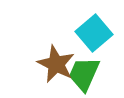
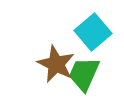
cyan square: moved 1 px left, 1 px up
